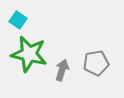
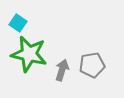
cyan square: moved 3 px down
gray pentagon: moved 4 px left, 2 px down
